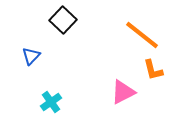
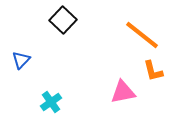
blue triangle: moved 10 px left, 4 px down
orange L-shape: moved 1 px down
pink triangle: rotated 16 degrees clockwise
